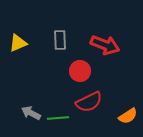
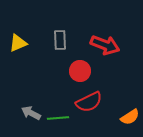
orange semicircle: moved 2 px right, 1 px down
